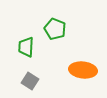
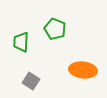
green trapezoid: moved 5 px left, 5 px up
gray square: moved 1 px right
